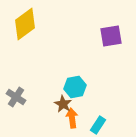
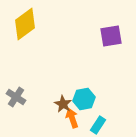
cyan hexagon: moved 9 px right, 12 px down
orange arrow: rotated 12 degrees counterclockwise
